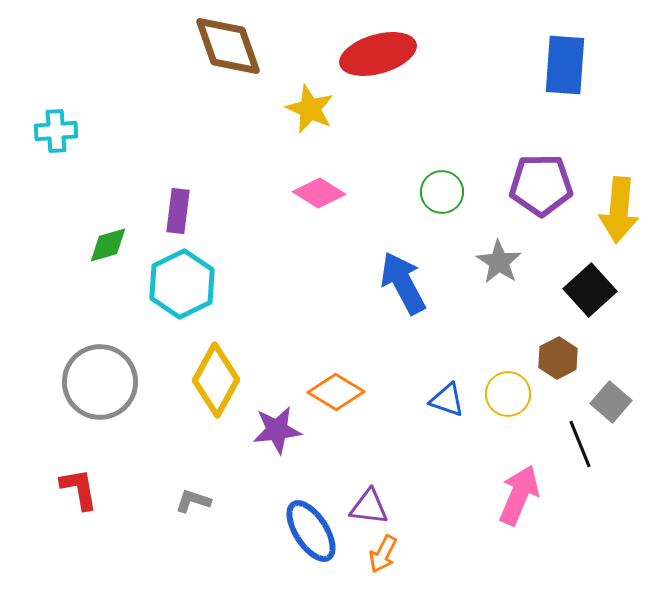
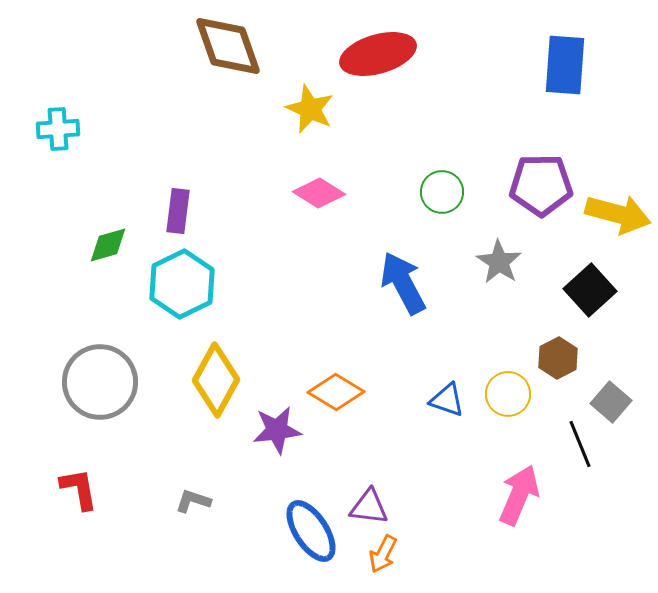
cyan cross: moved 2 px right, 2 px up
yellow arrow: moved 1 px left, 4 px down; rotated 80 degrees counterclockwise
